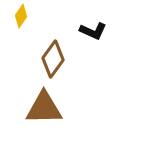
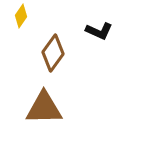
black L-shape: moved 6 px right
brown diamond: moved 6 px up
